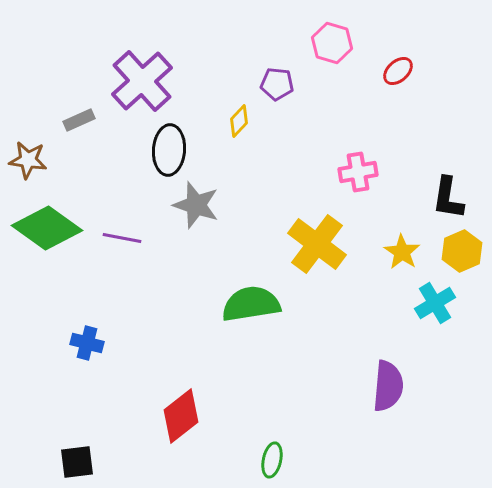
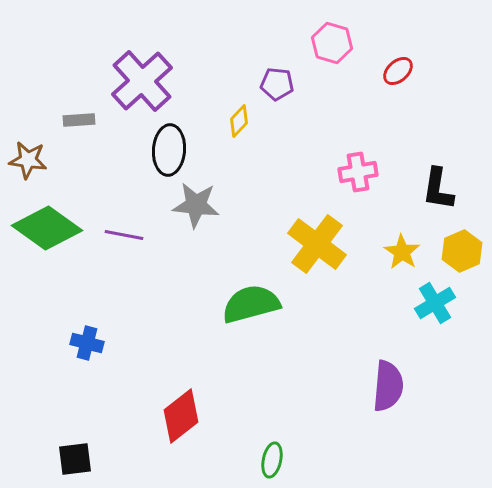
gray rectangle: rotated 20 degrees clockwise
black L-shape: moved 10 px left, 9 px up
gray star: rotated 12 degrees counterclockwise
purple line: moved 2 px right, 3 px up
green semicircle: rotated 6 degrees counterclockwise
black square: moved 2 px left, 3 px up
